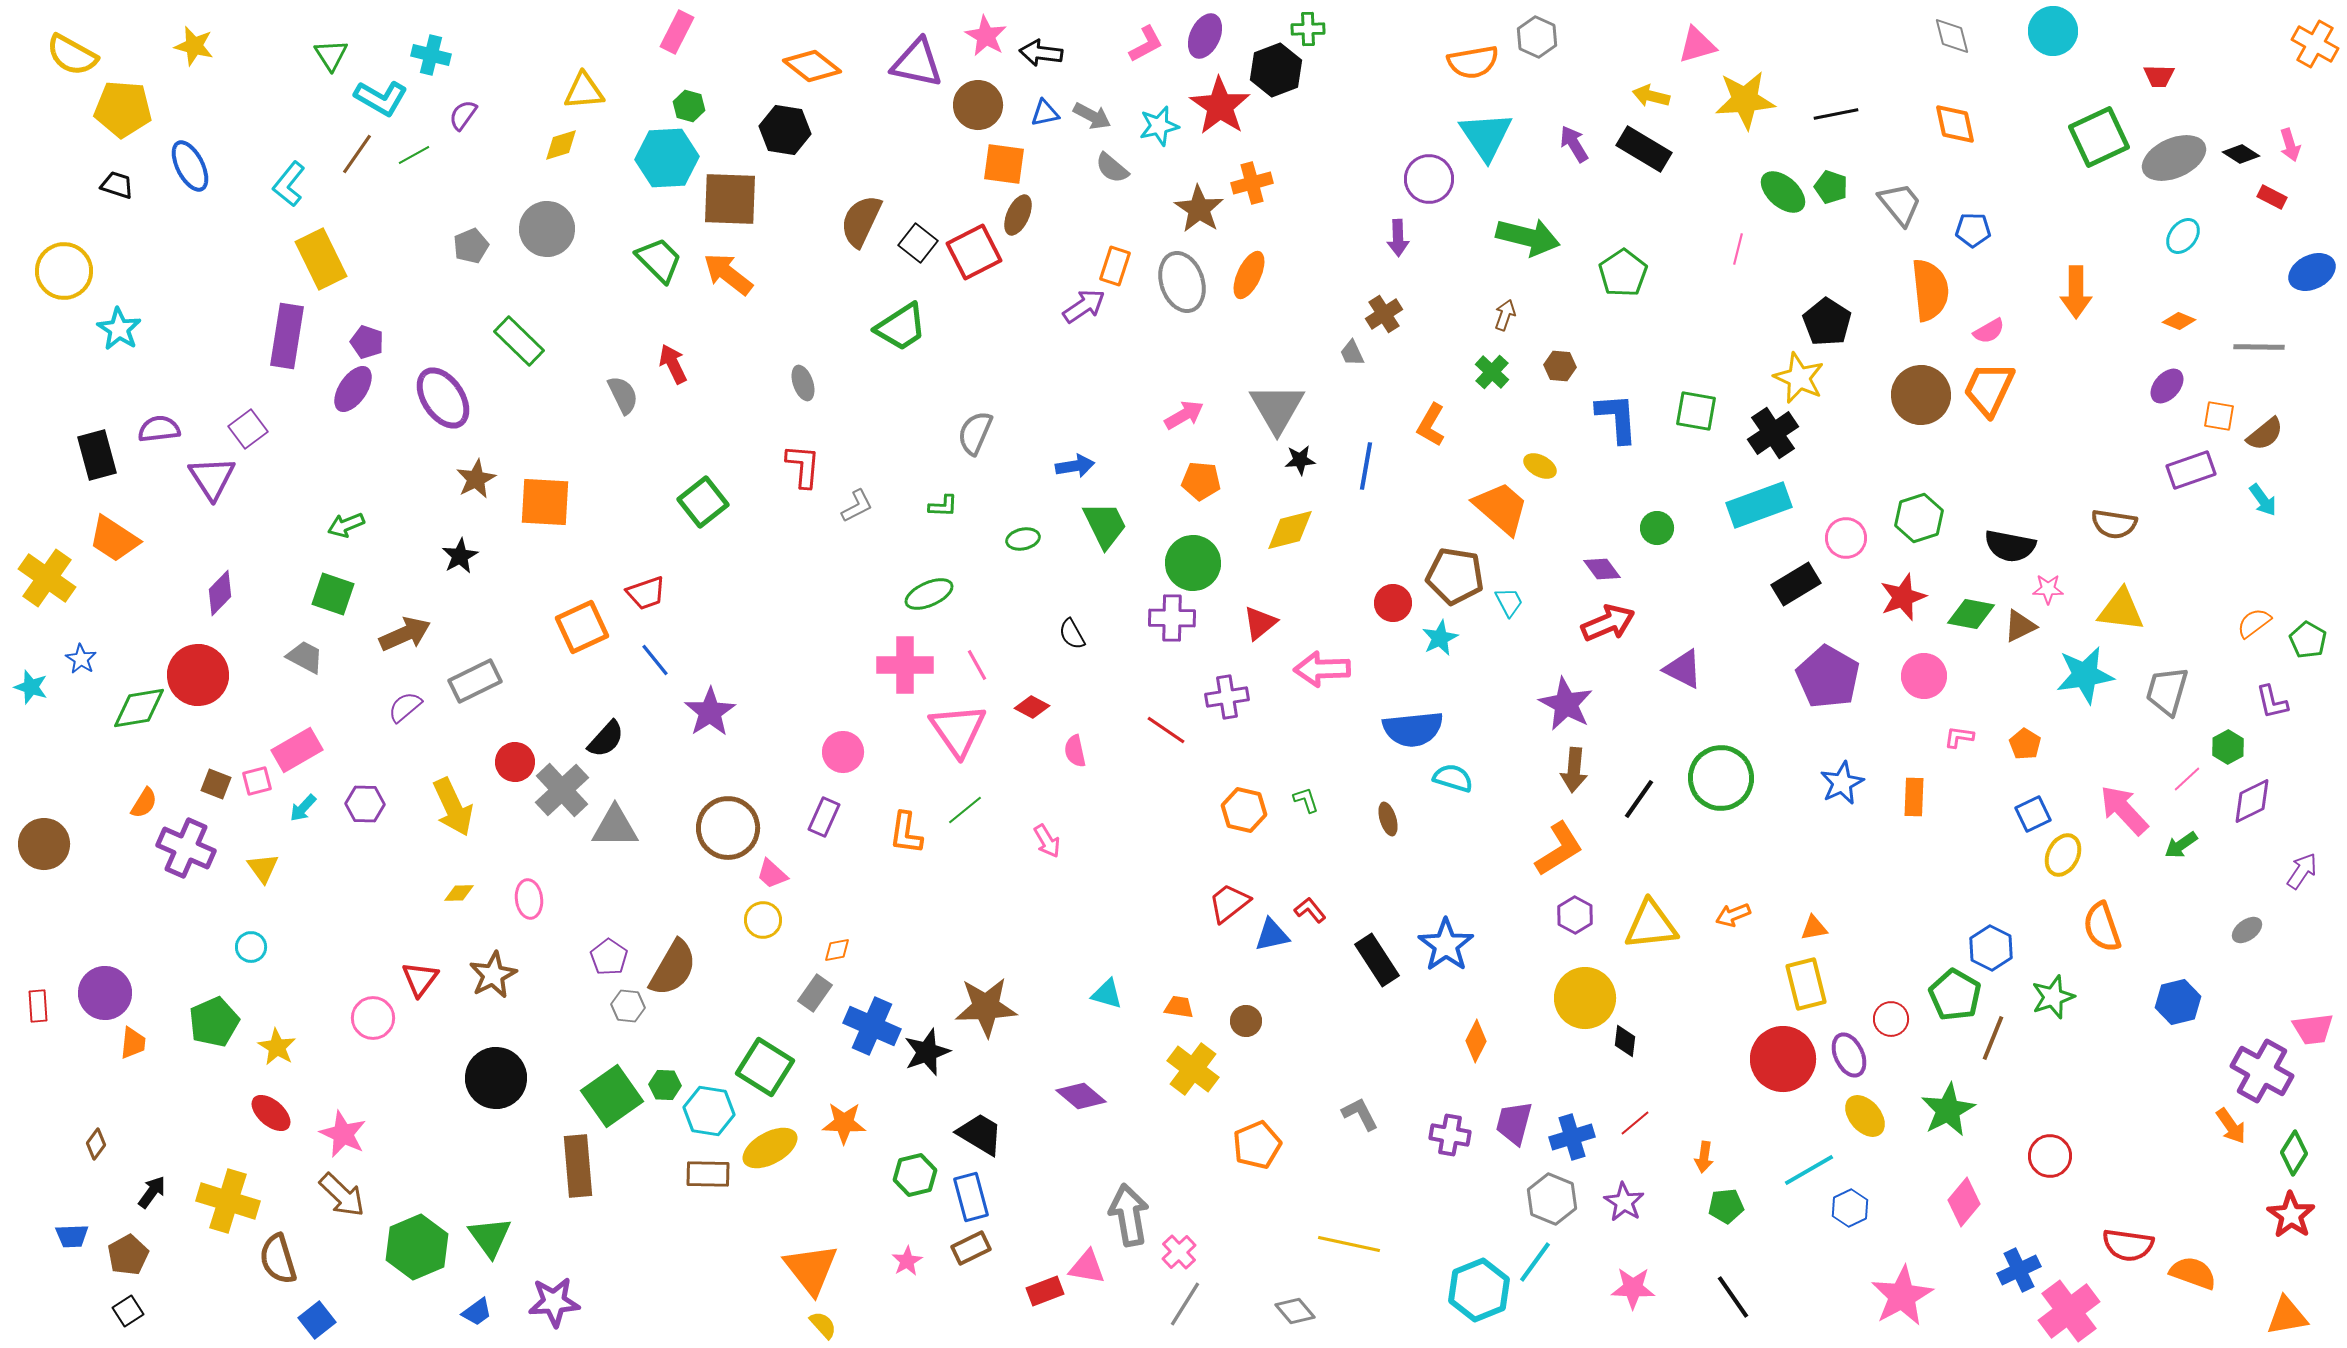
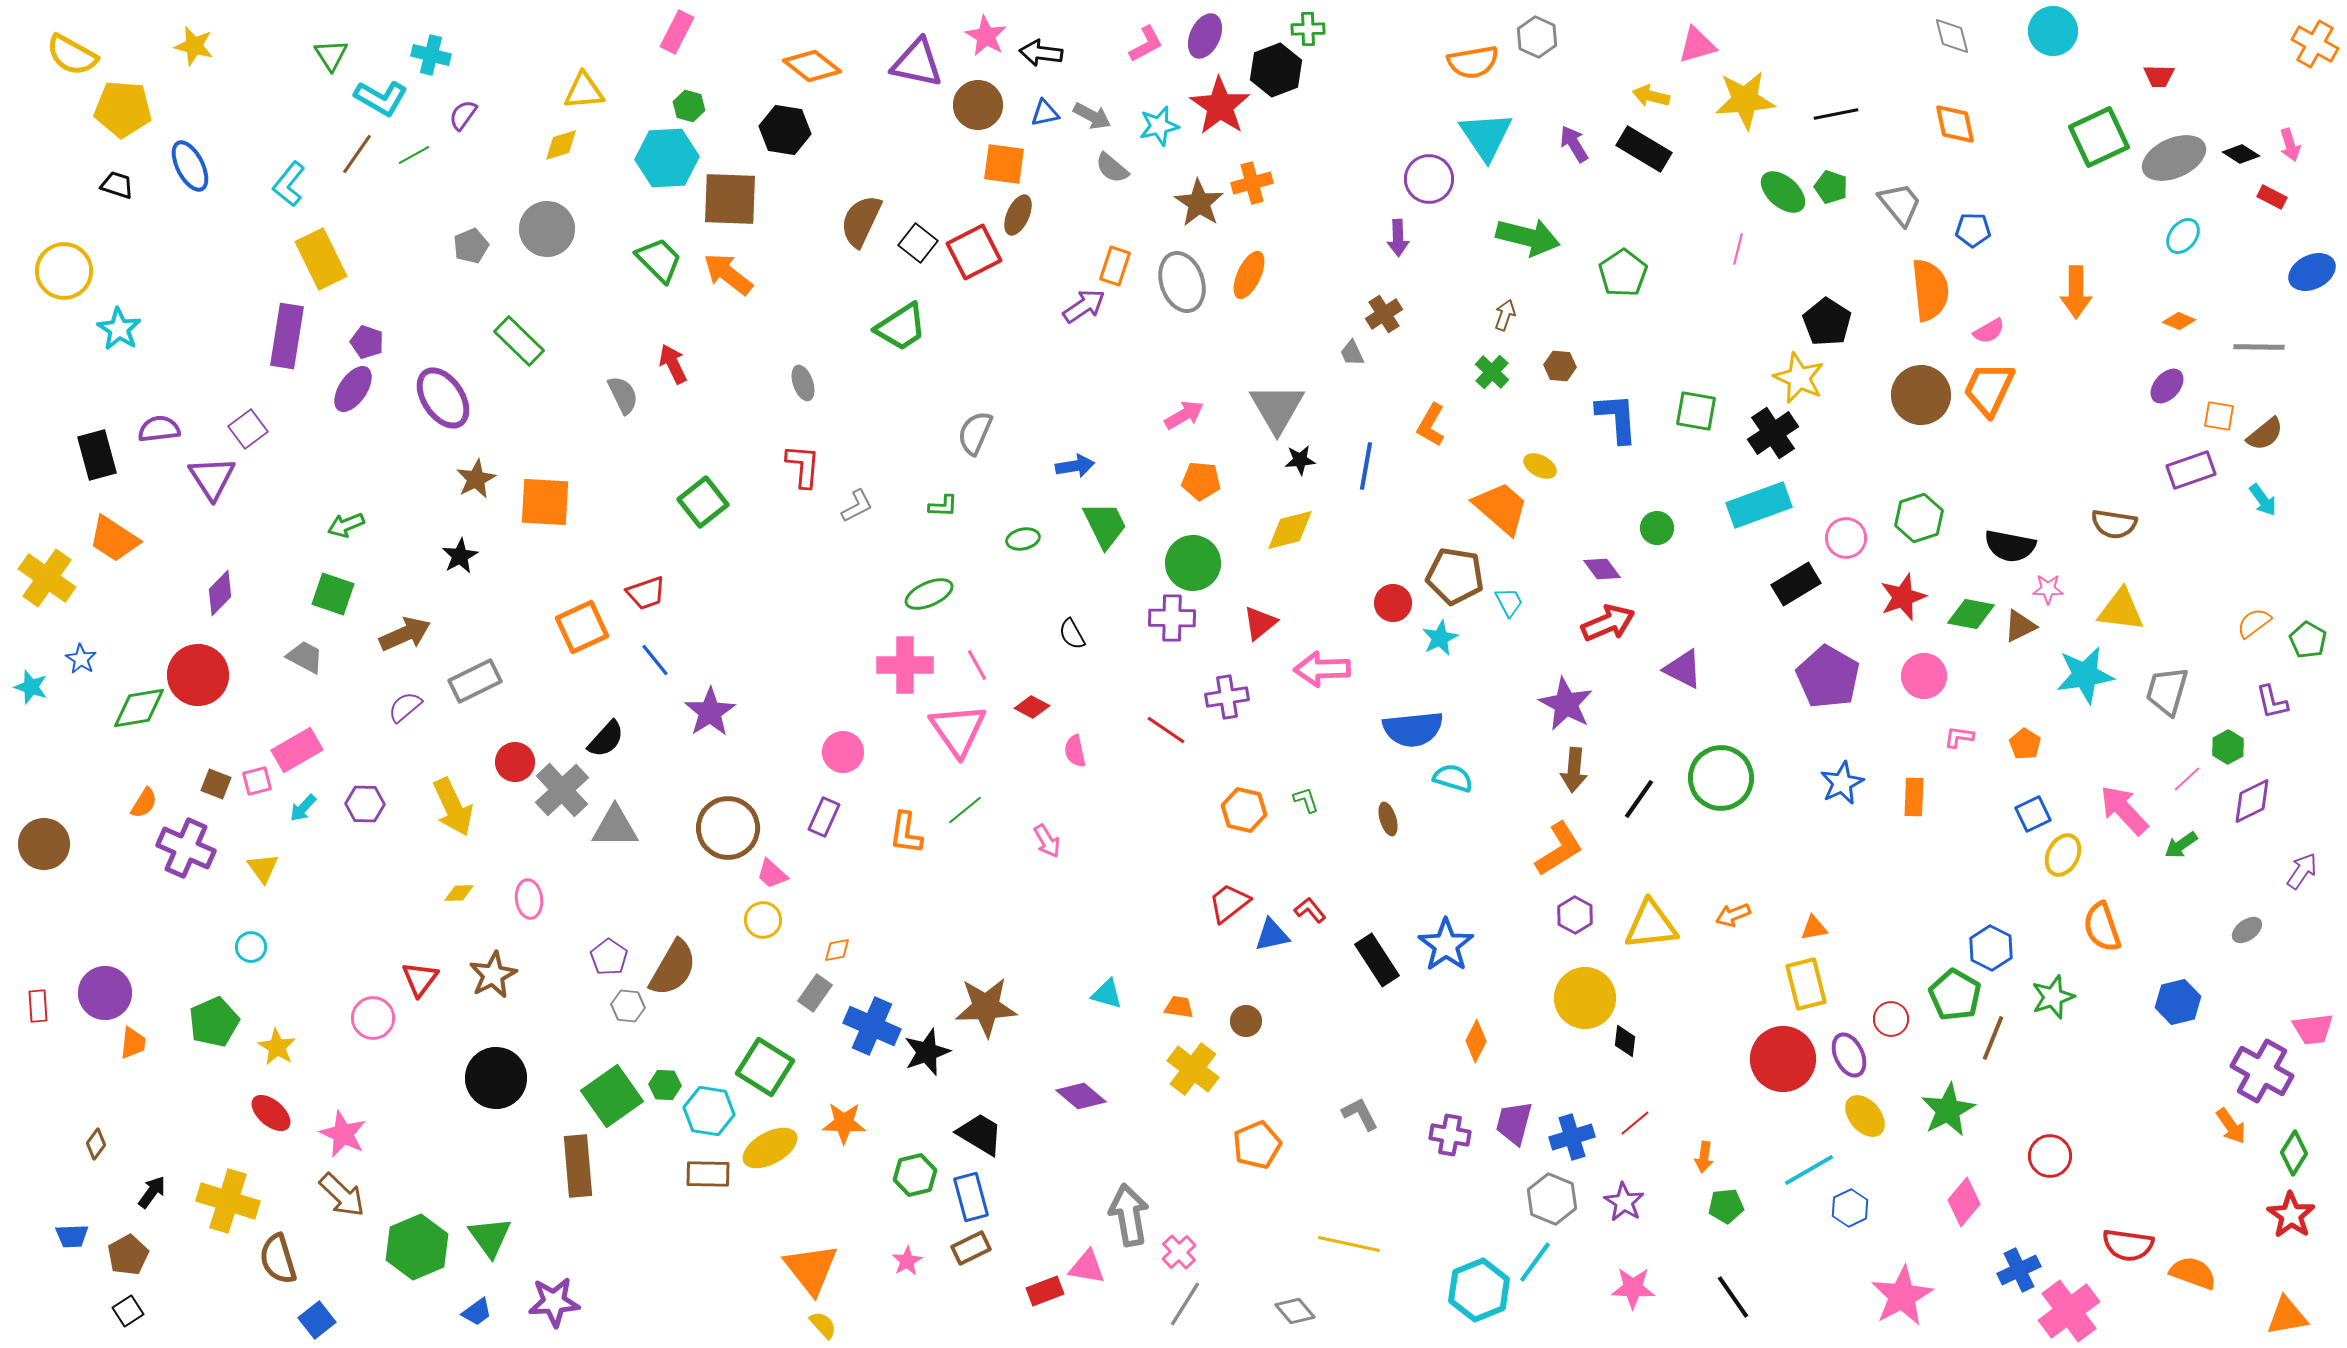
brown star at (1199, 209): moved 6 px up
